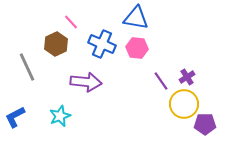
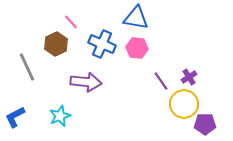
purple cross: moved 2 px right
